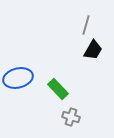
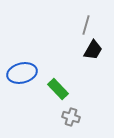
blue ellipse: moved 4 px right, 5 px up
